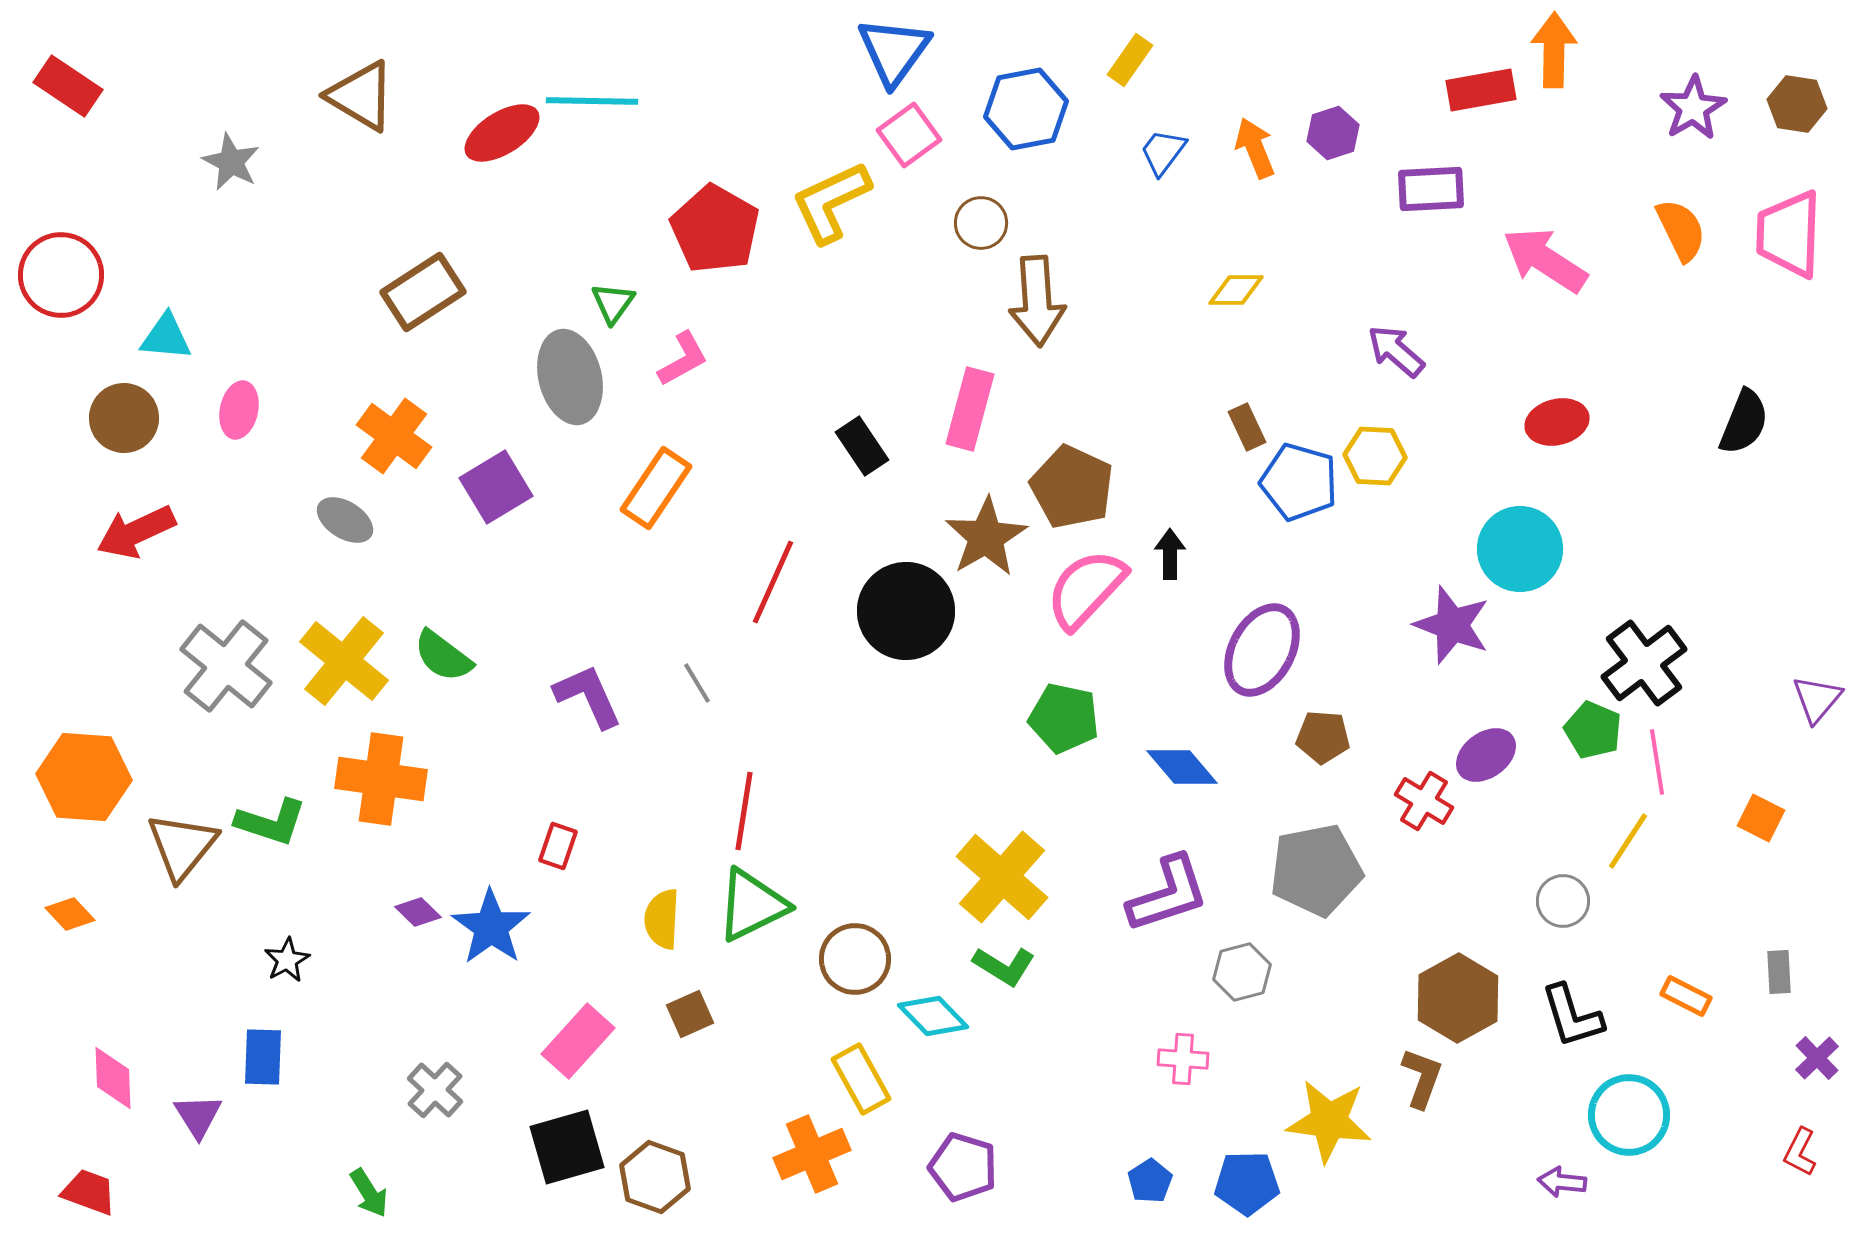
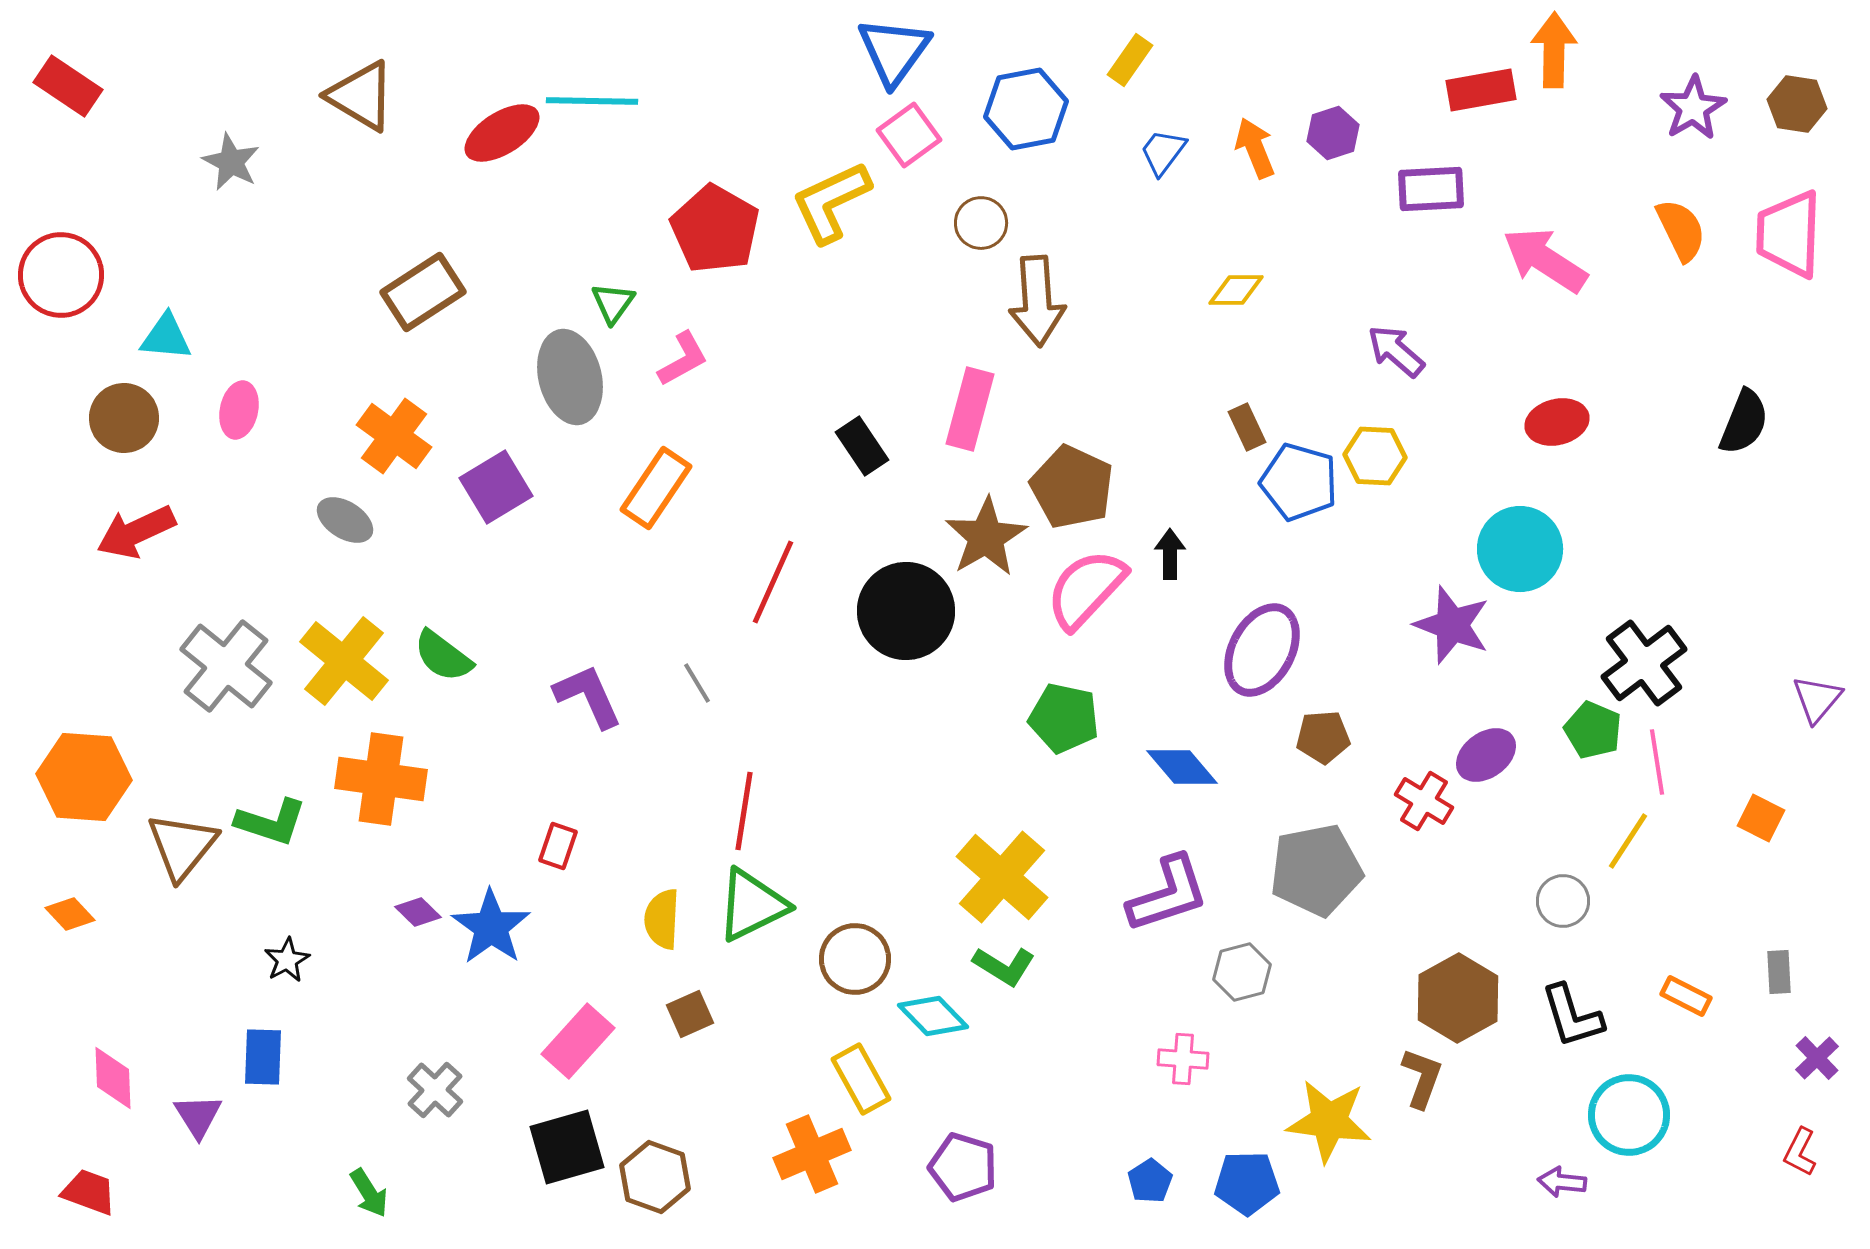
brown pentagon at (1323, 737): rotated 8 degrees counterclockwise
